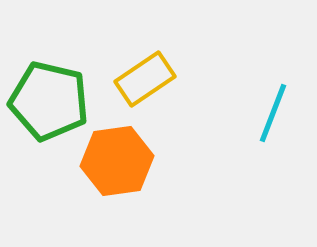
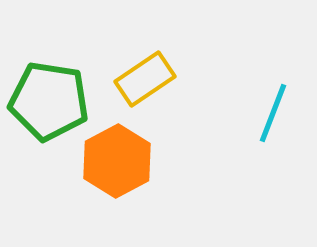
green pentagon: rotated 4 degrees counterclockwise
orange hexagon: rotated 20 degrees counterclockwise
